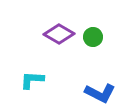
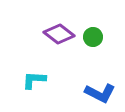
purple diamond: rotated 8 degrees clockwise
cyan L-shape: moved 2 px right
